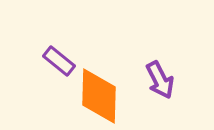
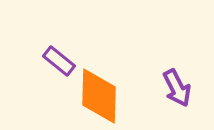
purple arrow: moved 17 px right, 8 px down
